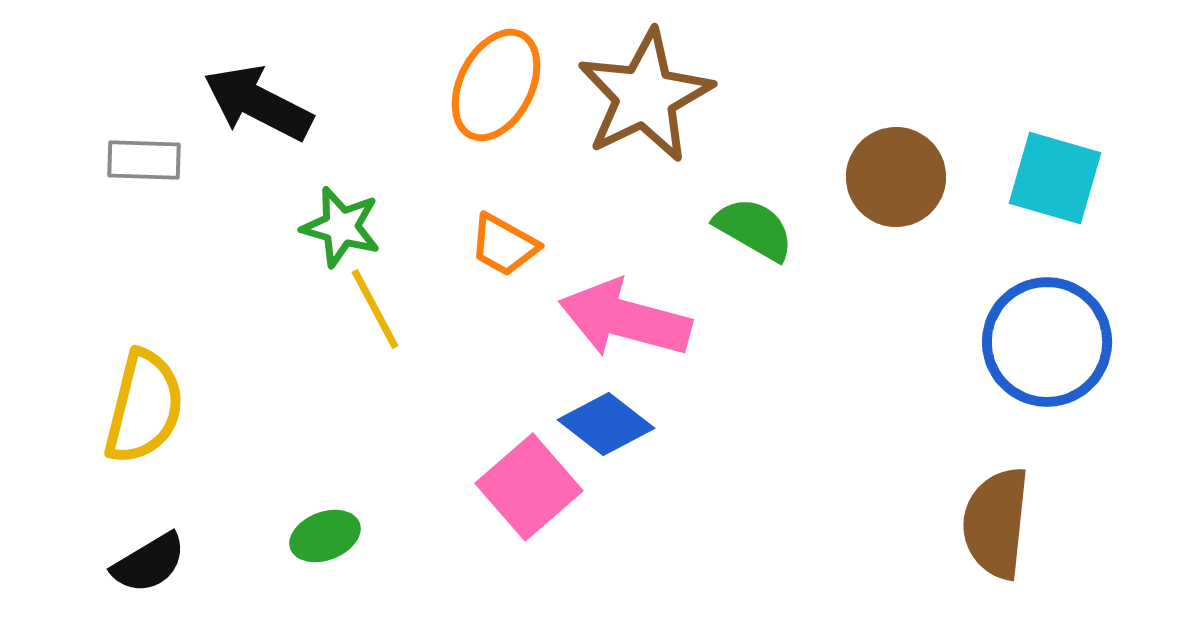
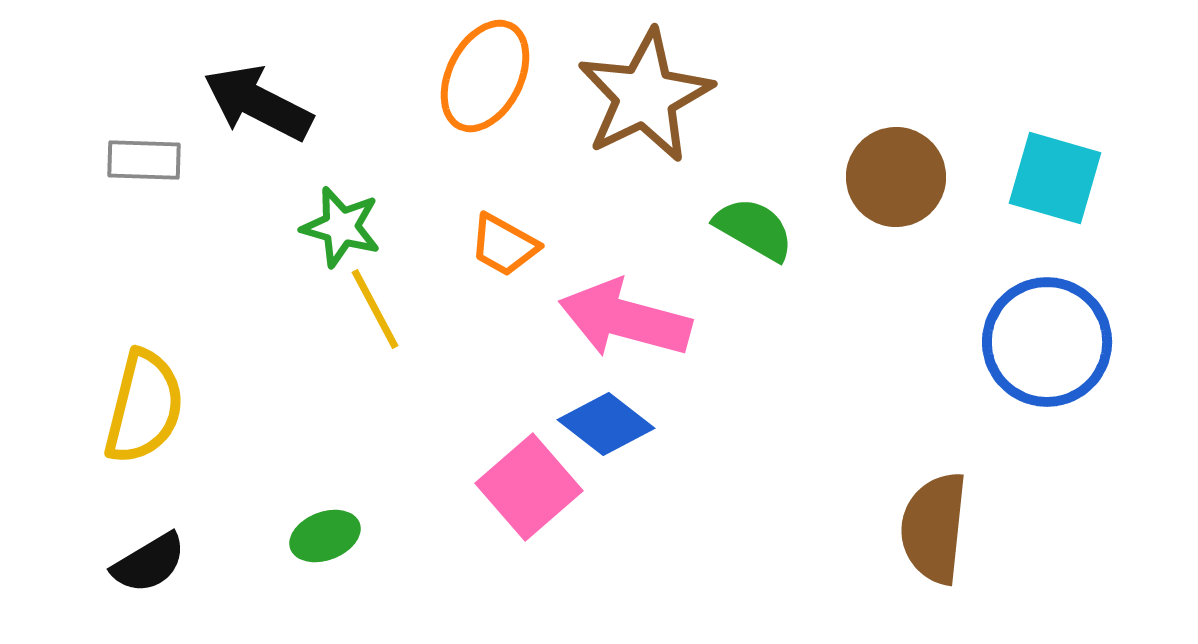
orange ellipse: moved 11 px left, 9 px up
brown semicircle: moved 62 px left, 5 px down
